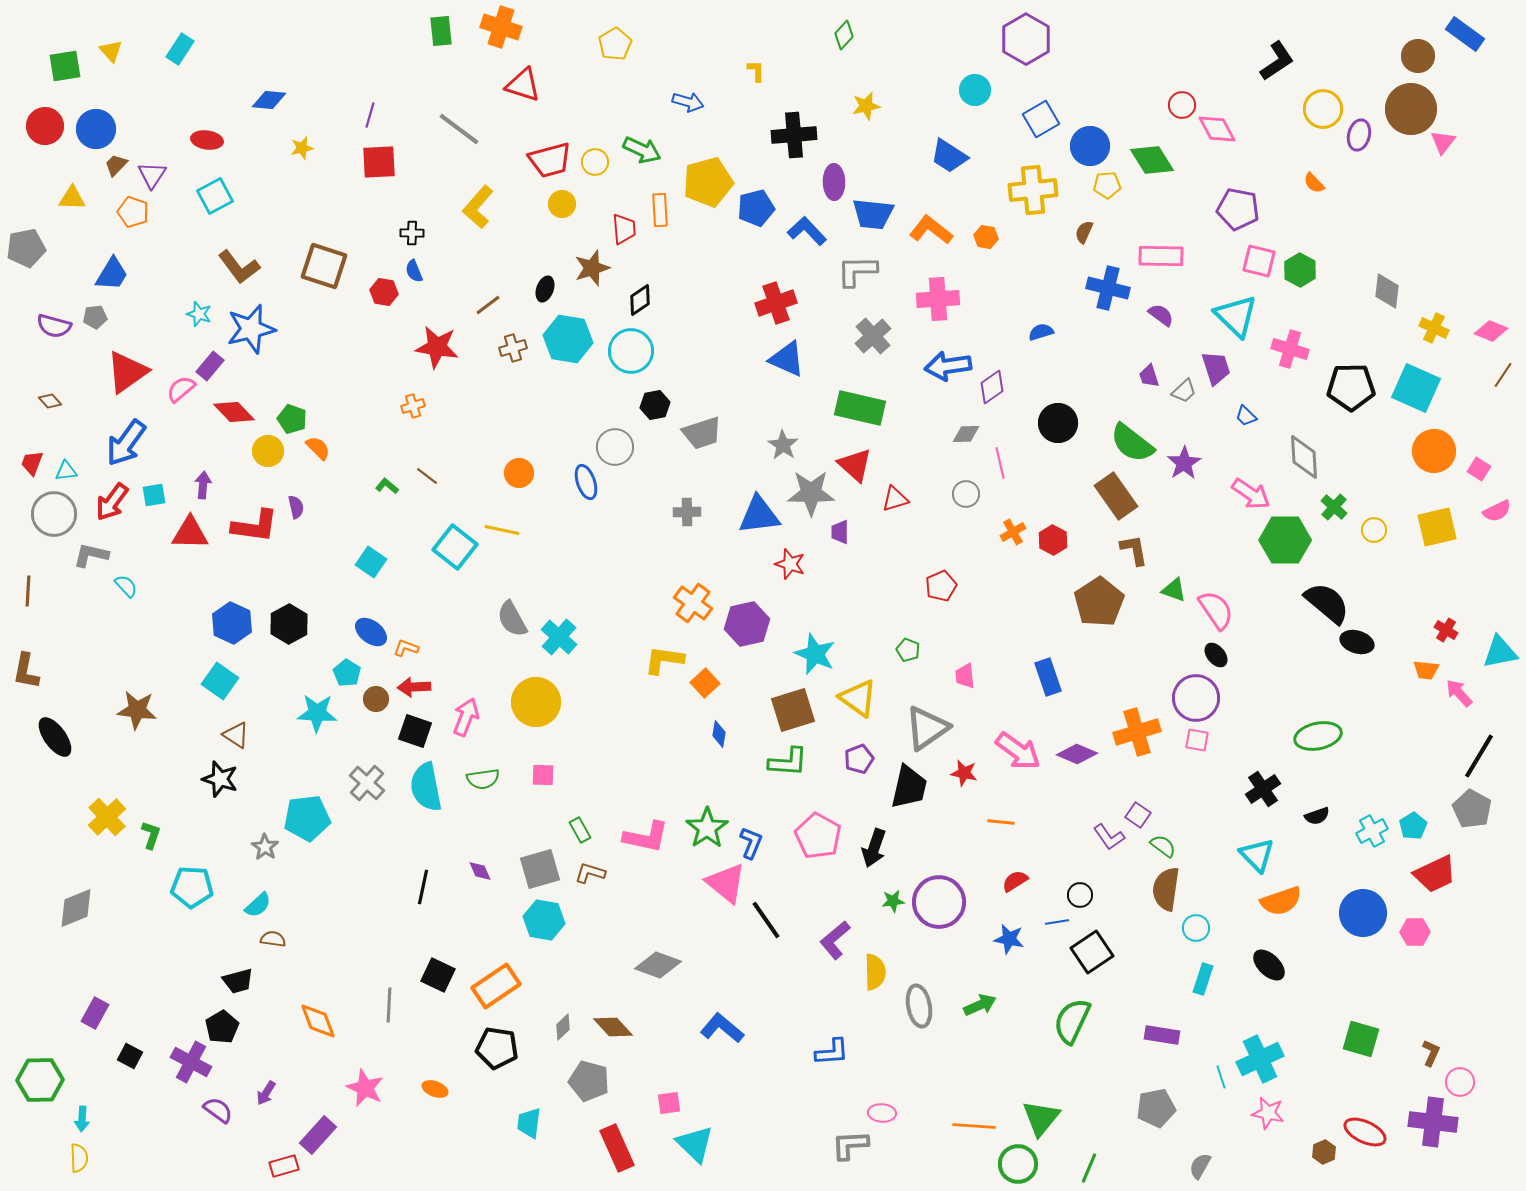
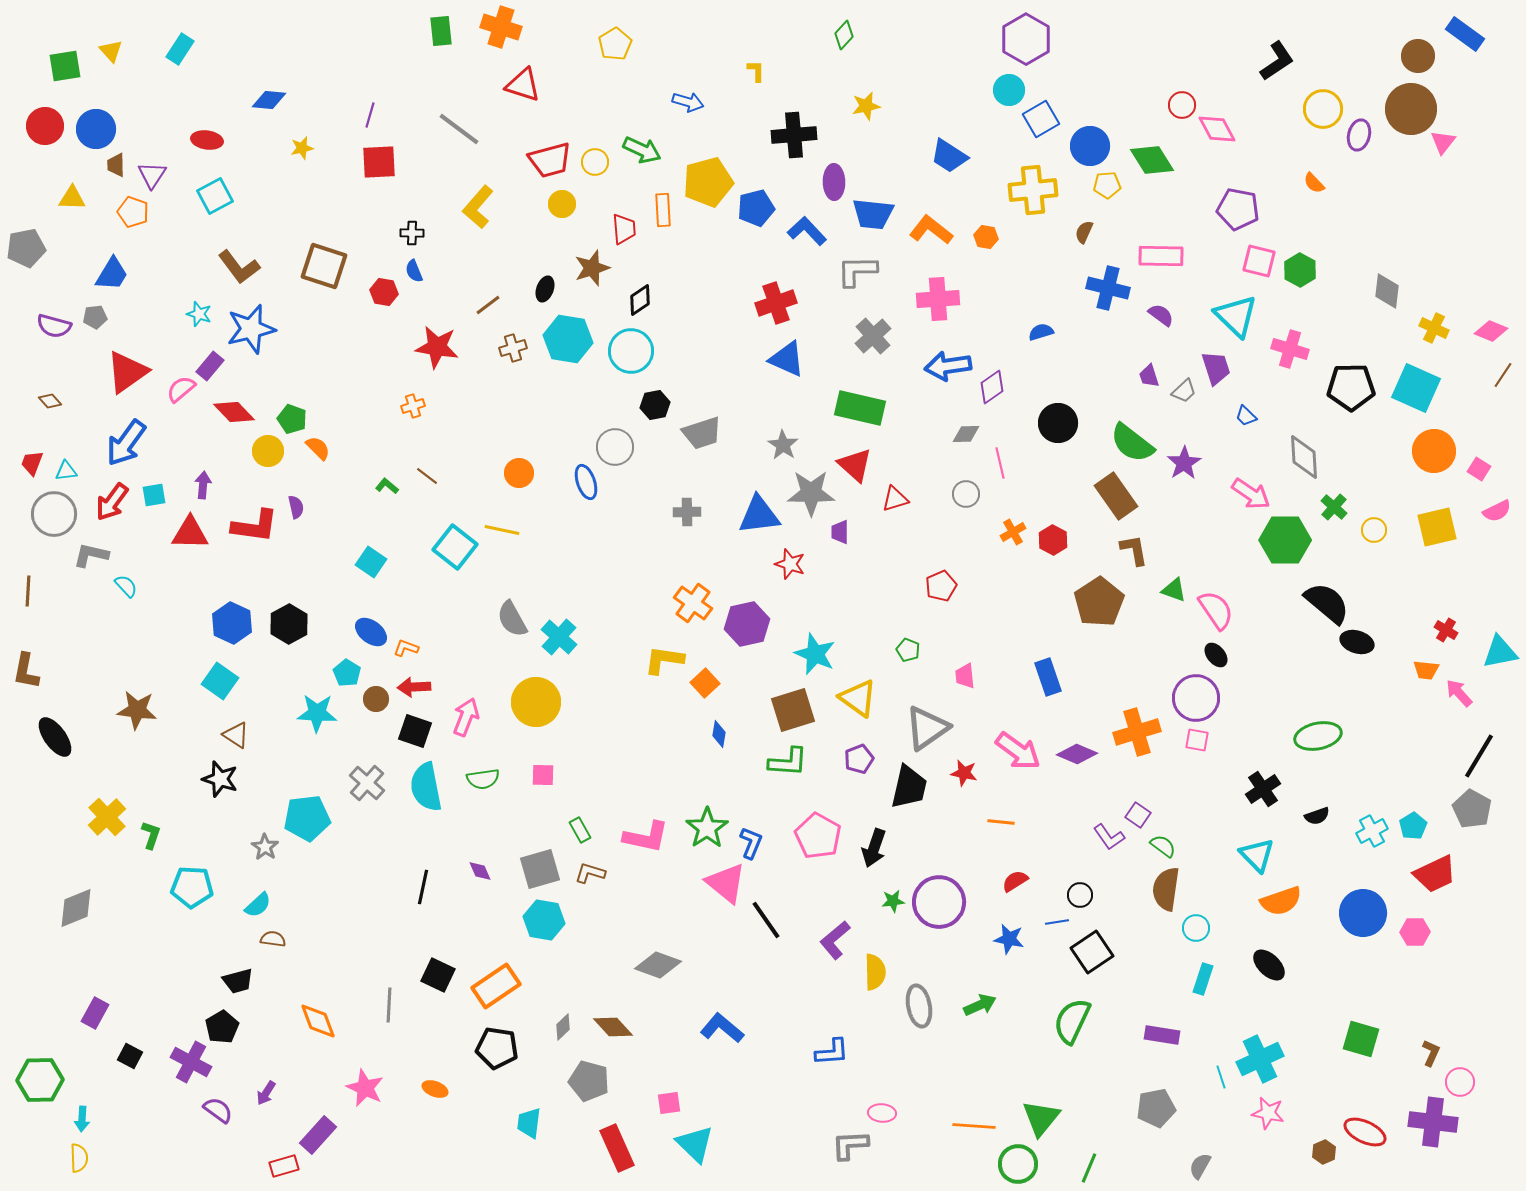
cyan circle at (975, 90): moved 34 px right
brown trapezoid at (116, 165): rotated 45 degrees counterclockwise
orange rectangle at (660, 210): moved 3 px right
